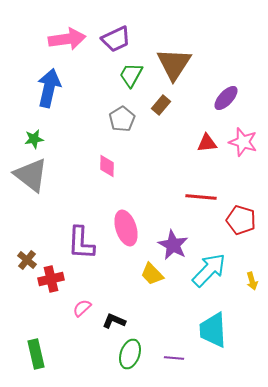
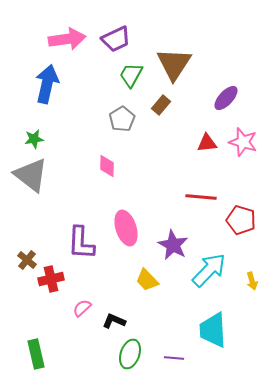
blue arrow: moved 2 px left, 4 px up
yellow trapezoid: moved 5 px left, 6 px down
